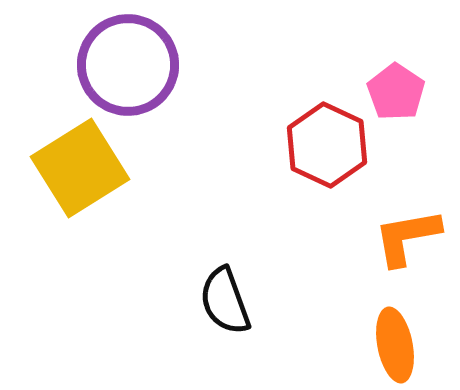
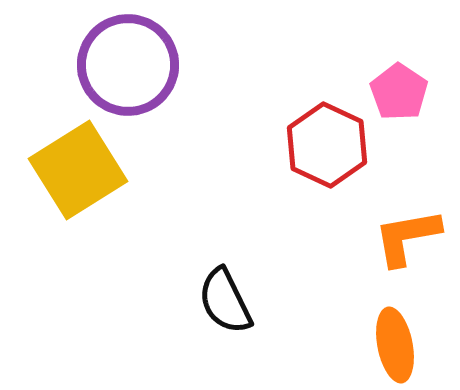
pink pentagon: moved 3 px right
yellow square: moved 2 px left, 2 px down
black semicircle: rotated 6 degrees counterclockwise
